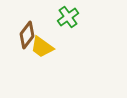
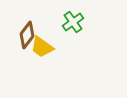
green cross: moved 5 px right, 5 px down
